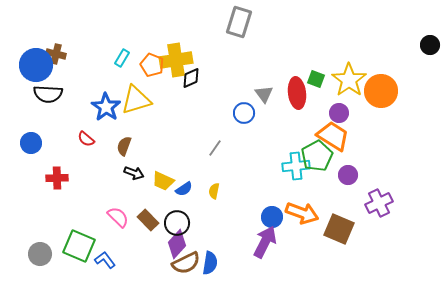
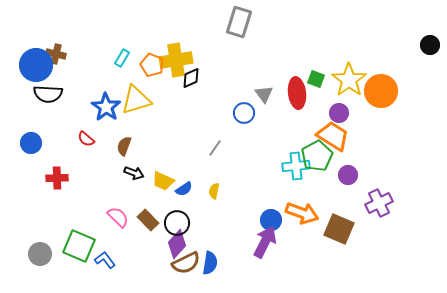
blue circle at (272, 217): moved 1 px left, 3 px down
